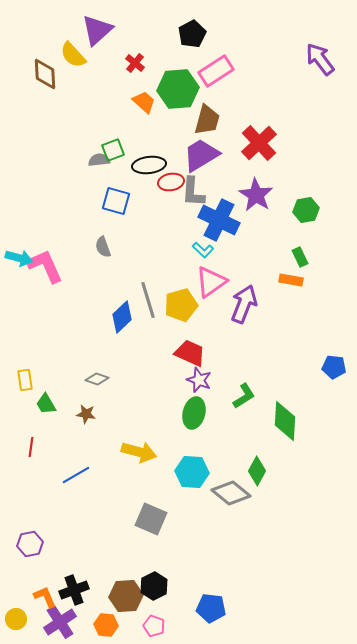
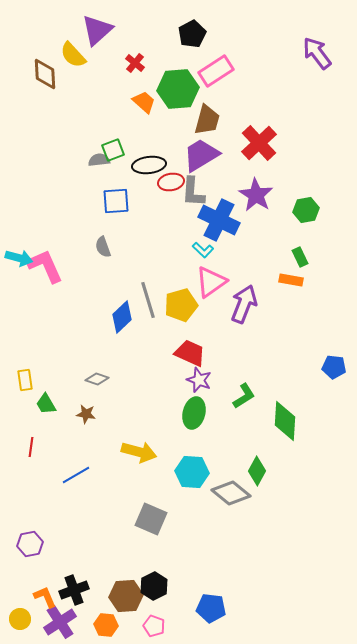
purple arrow at (320, 59): moved 3 px left, 6 px up
blue square at (116, 201): rotated 20 degrees counterclockwise
yellow circle at (16, 619): moved 4 px right
